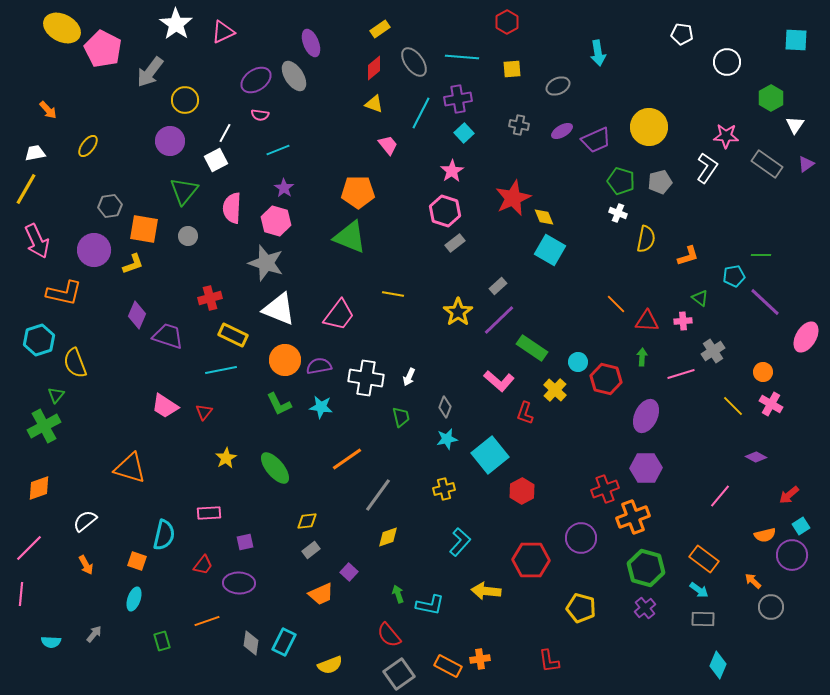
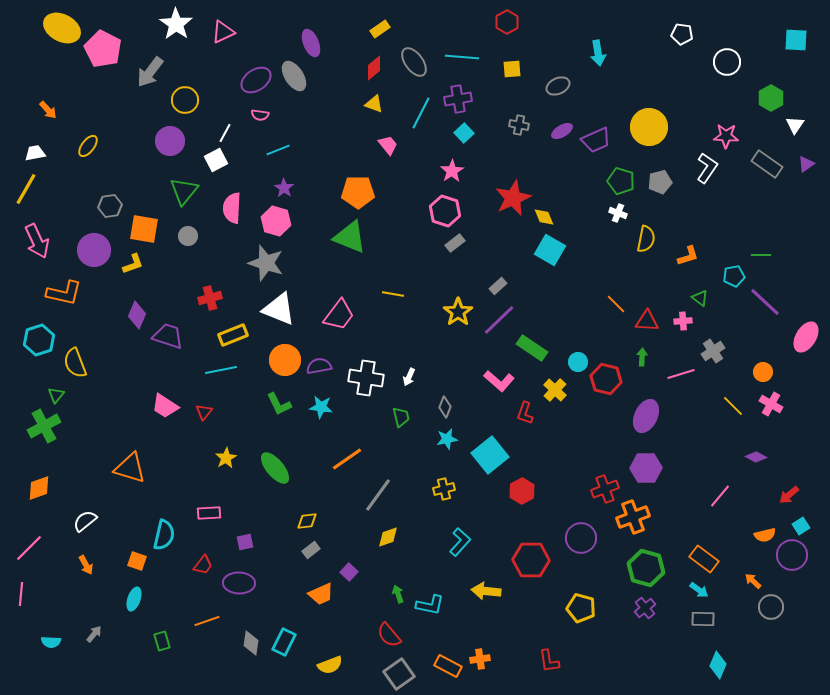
yellow rectangle at (233, 335): rotated 48 degrees counterclockwise
